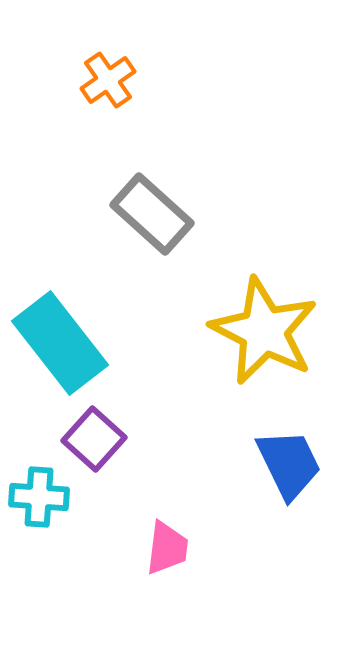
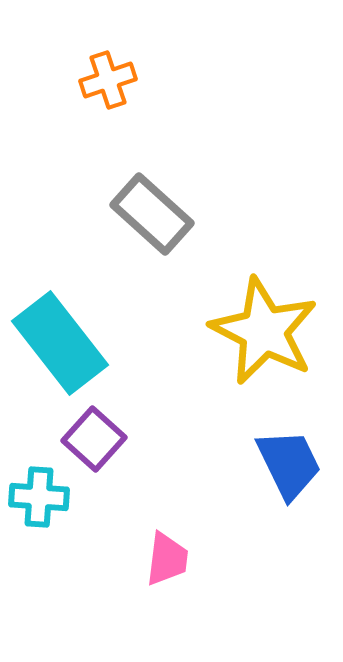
orange cross: rotated 16 degrees clockwise
pink trapezoid: moved 11 px down
